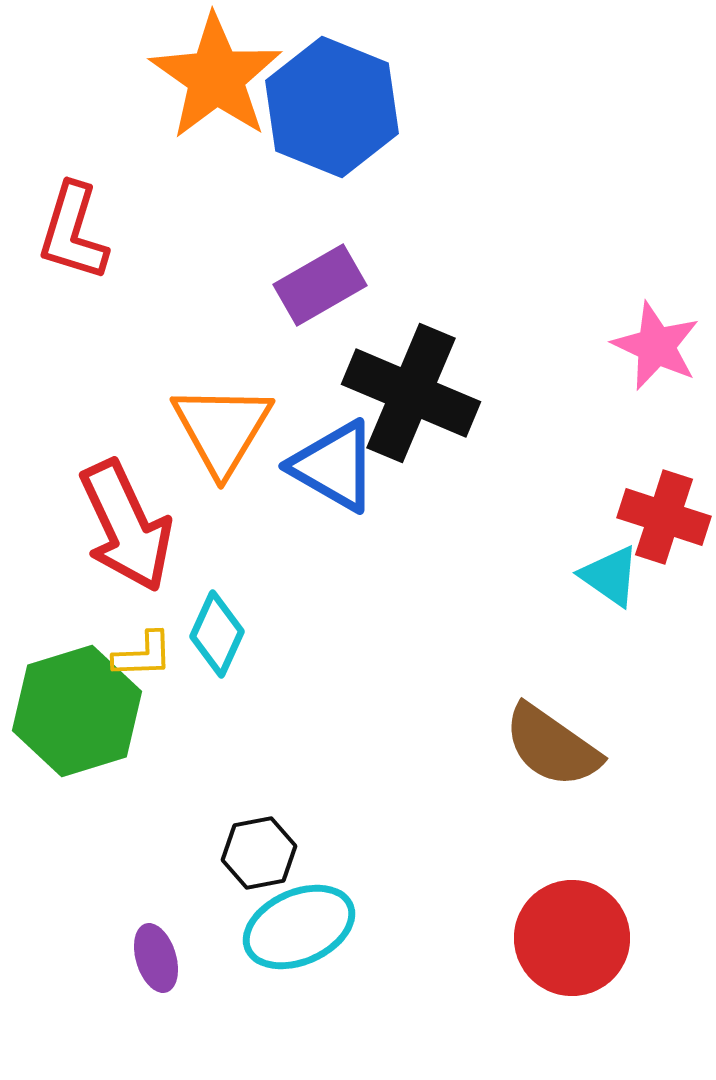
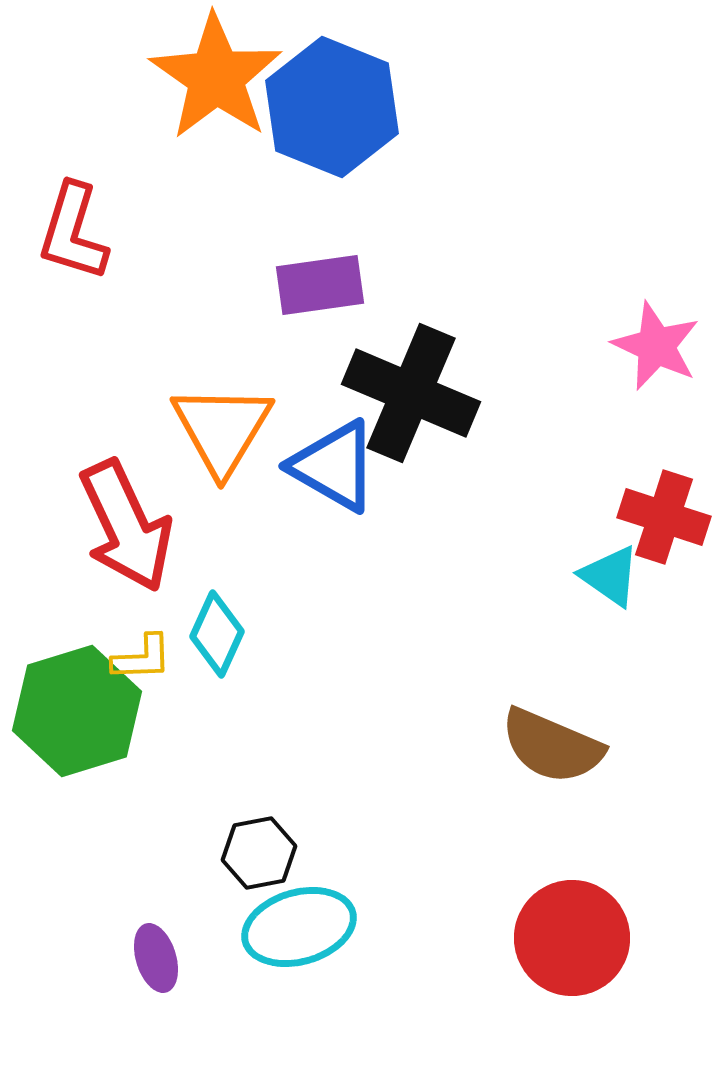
purple rectangle: rotated 22 degrees clockwise
yellow L-shape: moved 1 px left, 3 px down
brown semicircle: rotated 12 degrees counterclockwise
cyan ellipse: rotated 8 degrees clockwise
